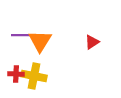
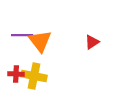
orange triangle: rotated 10 degrees counterclockwise
